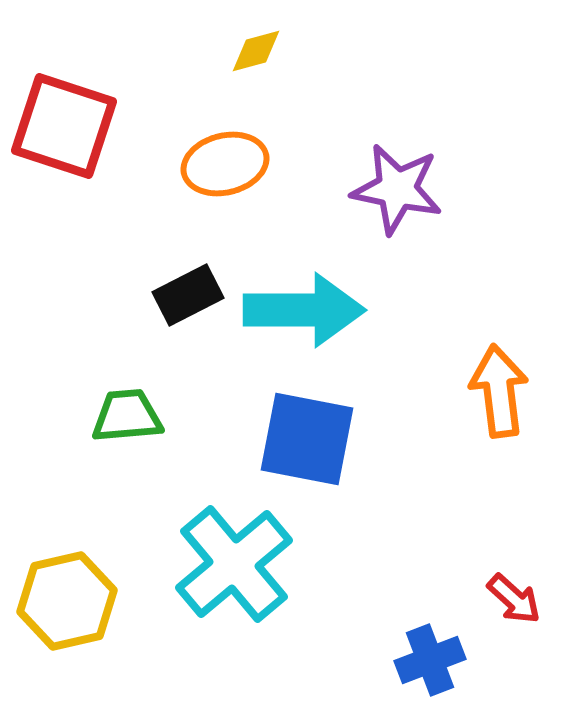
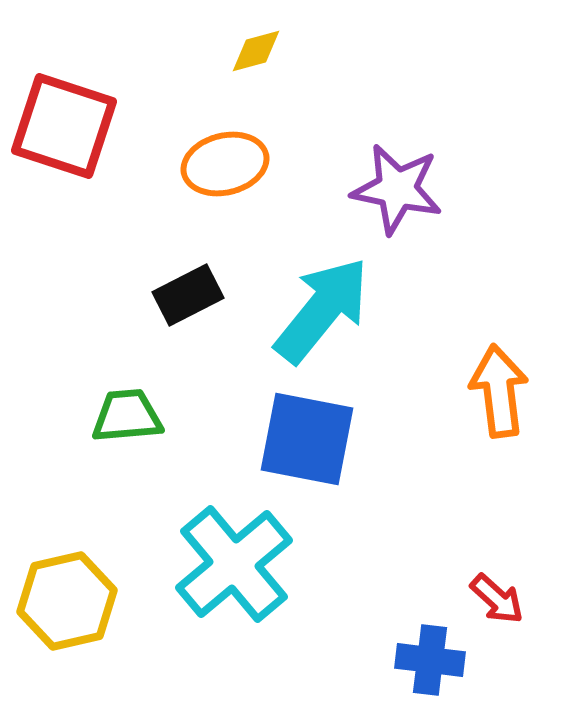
cyan arrow: moved 18 px right; rotated 51 degrees counterclockwise
red arrow: moved 17 px left
blue cross: rotated 28 degrees clockwise
